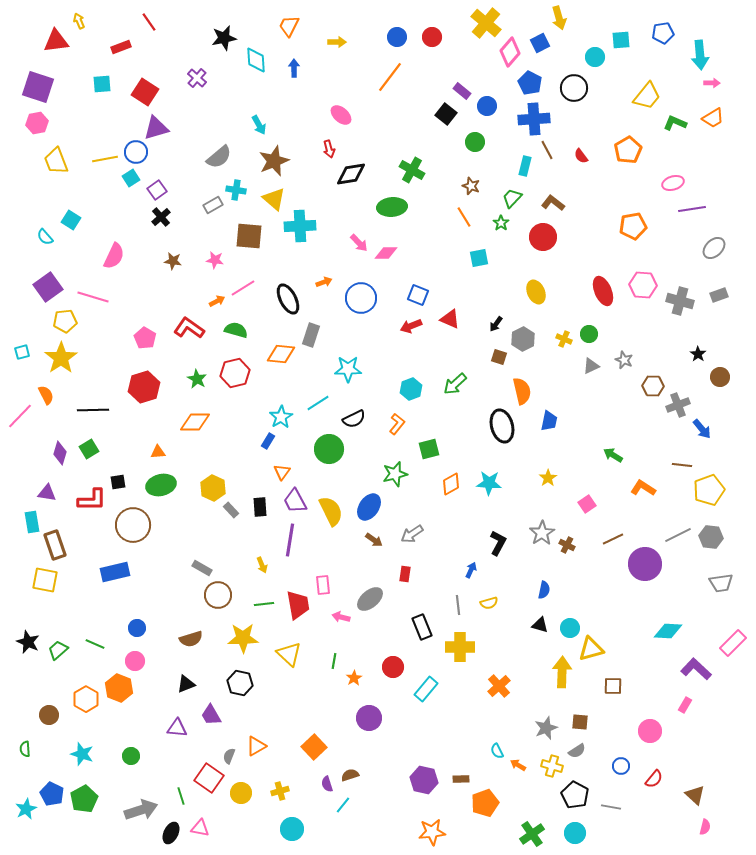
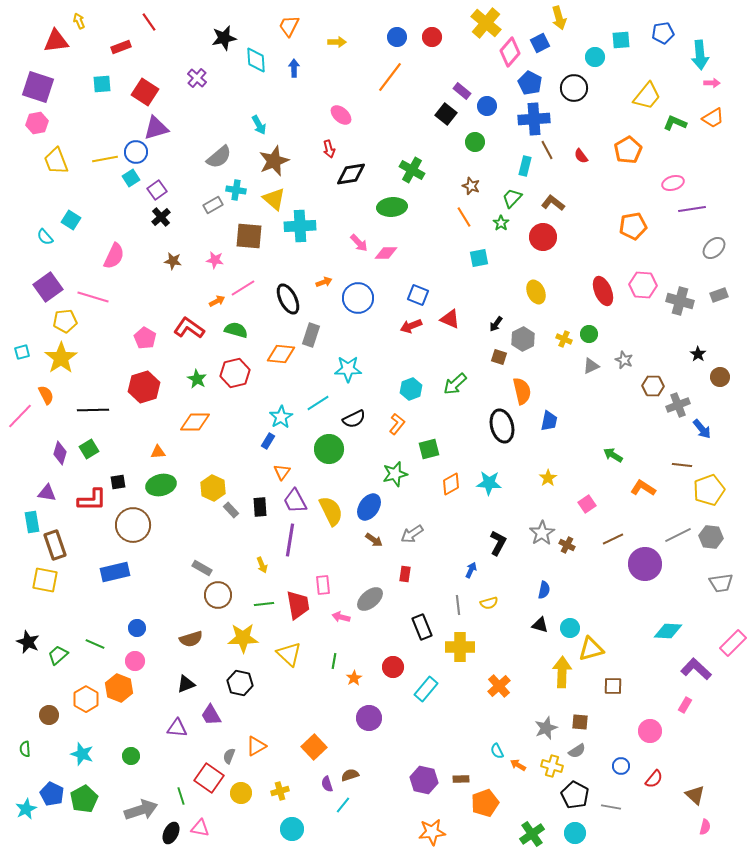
blue circle at (361, 298): moved 3 px left
green trapezoid at (58, 650): moved 5 px down
